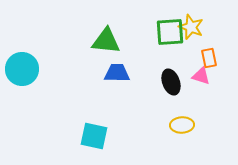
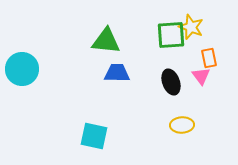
green square: moved 1 px right, 3 px down
pink triangle: rotated 36 degrees clockwise
